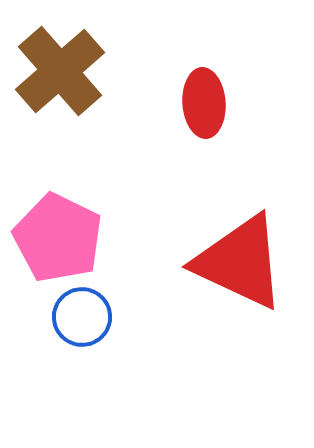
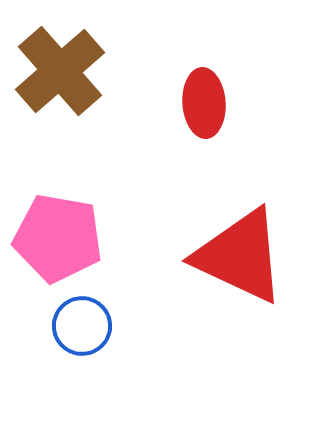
pink pentagon: rotated 16 degrees counterclockwise
red triangle: moved 6 px up
blue circle: moved 9 px down
